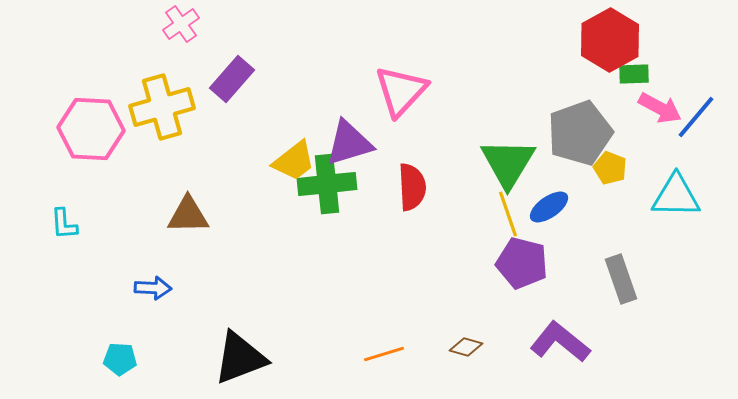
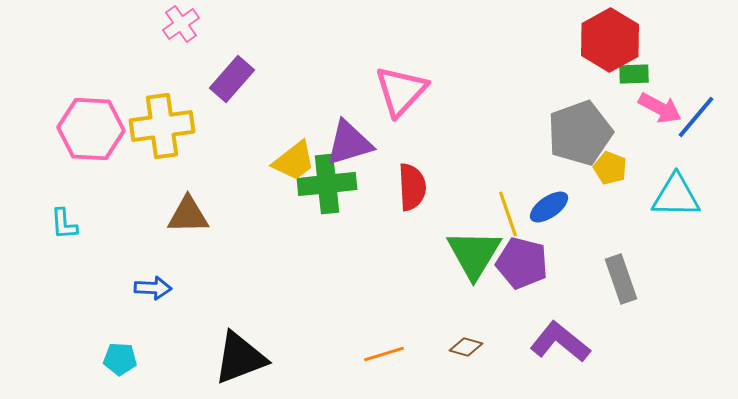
yellow cross: moved 19 px down; rotated 8 degrees clockwise
green triangle: moved 34 px left, 91 px down
